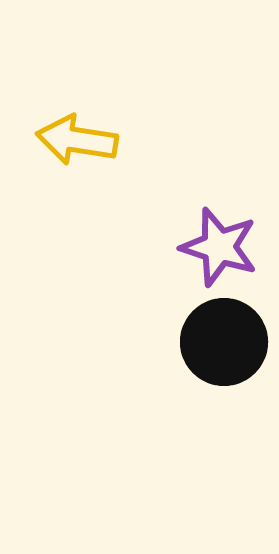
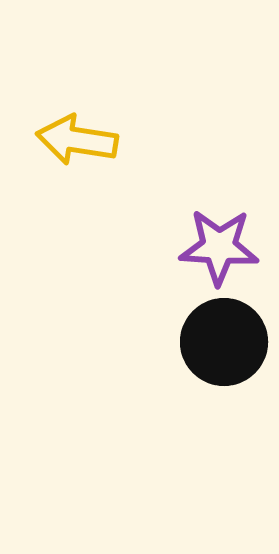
purple star: rotated 14 degrees counterclockwise
